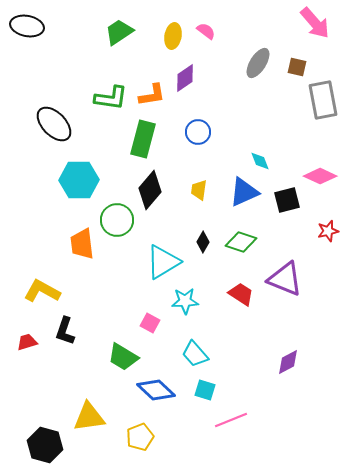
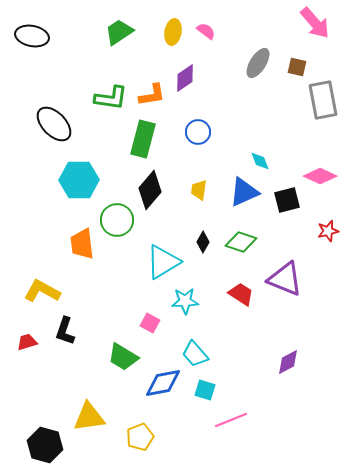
black ellipse at (27, 26): moved 5 px right, 10 px down
yellow ellipse at (173, 36): moved 4 px up
blue diamond at (156, 390): moved 7 px right, 7 px up; rotated 54 degrees counterclockwise
